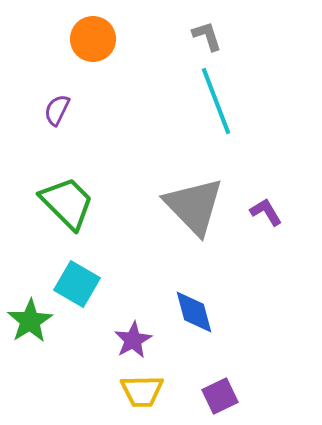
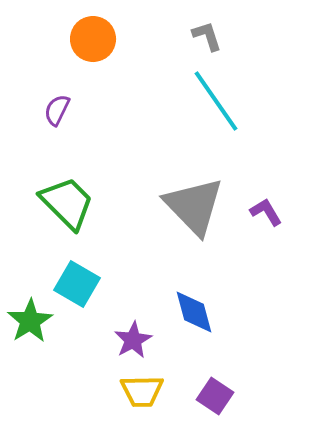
cyan line: rotated 14 degrees counterclockwise
purple square: moved 5 px left; rotated 30 degrees counterclockwise
